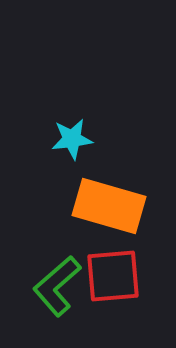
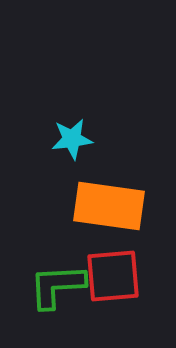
orange rectangle: rotated 8 degrees counterclockwise
green L-shape: rotated 38 degrees clockwise
